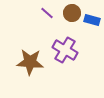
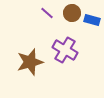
brown star: rotated 20 degrees counterclockwise
